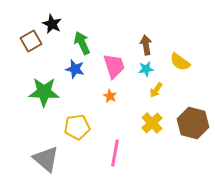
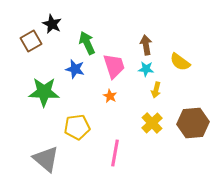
green arrow: moved 5 px right
cyan star: rotated 14 degrees clockwise
yellow arrow: rotated 21 degrees counterclockwise
brown hexagon: rotated 20 degrees counterclockwise
